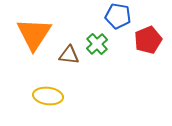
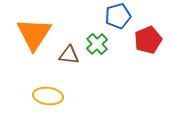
blue pentagon: rotated 25 degrees counterclockwise
